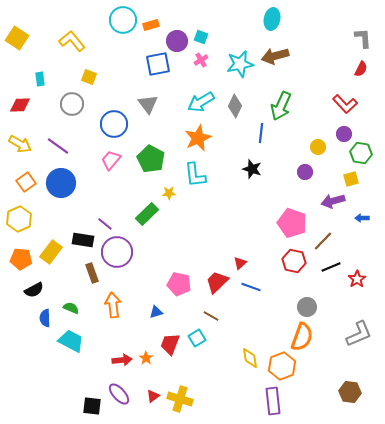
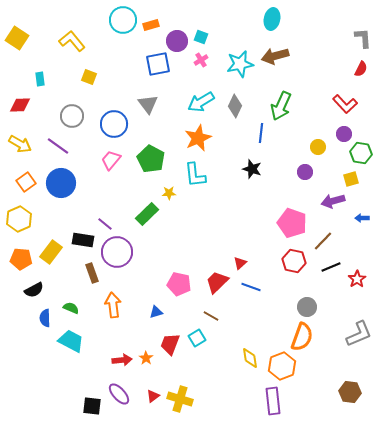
gray circle at (72, 104): moved 12 px down
